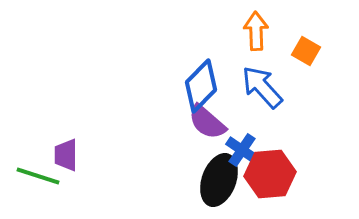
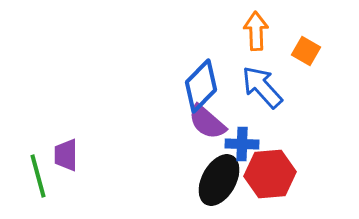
blue cross: moved 6 px up; rotated 32 degrees counterclockwise
green line: rotated 57 degrees clockwise
black ellipse: rotated 9 degrees clockwise
